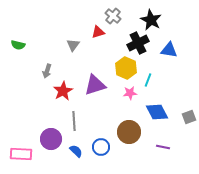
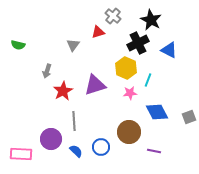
blue triangle: rotated 18 degrees clockwise
purple line: moved 9 px left, 4 px down
